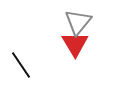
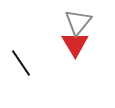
black line: moved 2 px up
